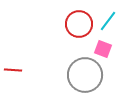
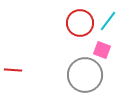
red circle: moved 1 px right, 1 px up
pink square: moved 1 px left, 1 px down
